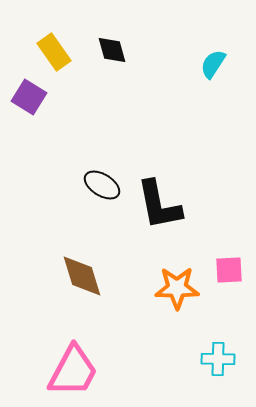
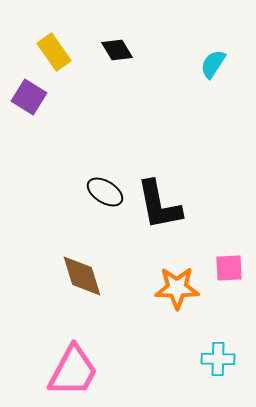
black diamond: moved 5 px right; rotated 16 degrees counterclockwise
black ellipse: moved 3 px right, 7 px down
pink square: moved 2 px up
